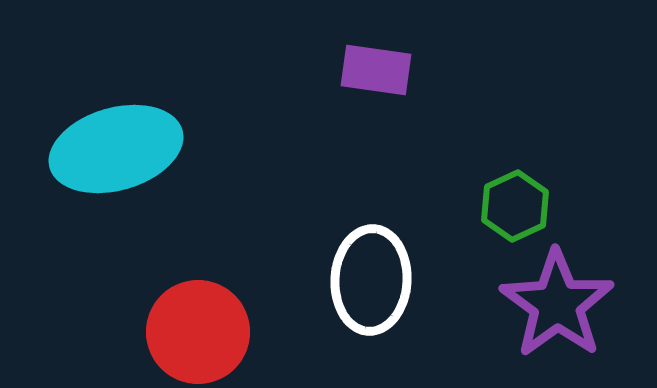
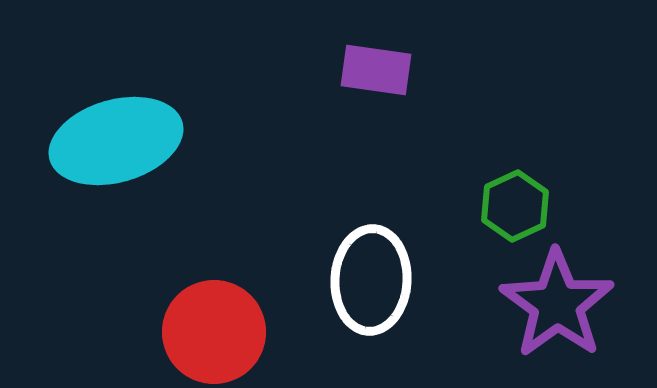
cyan ellipse: moved 8 px up
red circle: moved 16 px right
